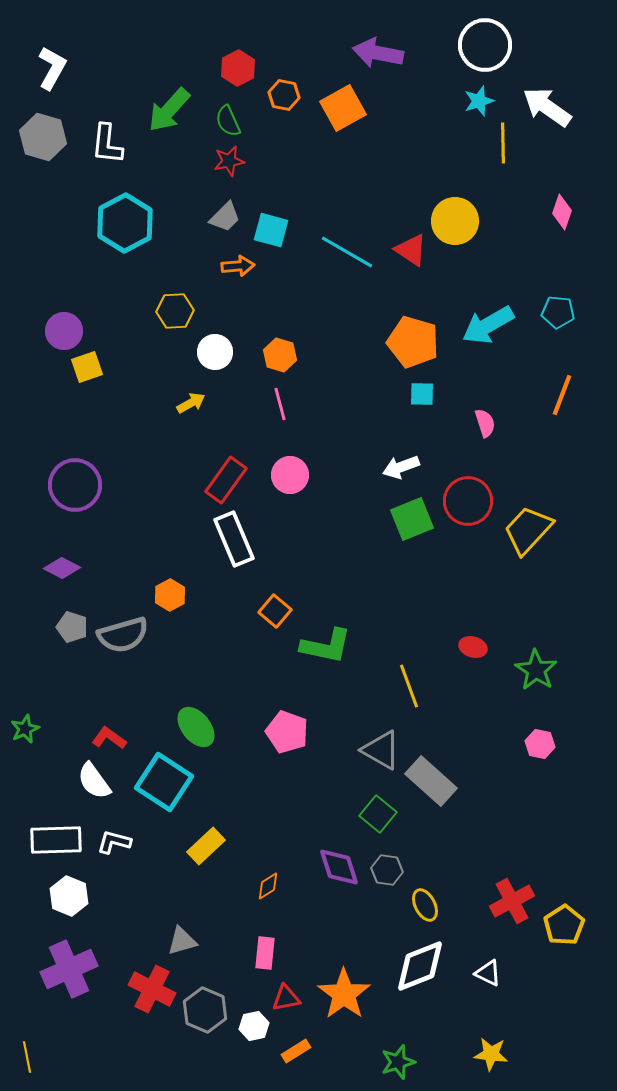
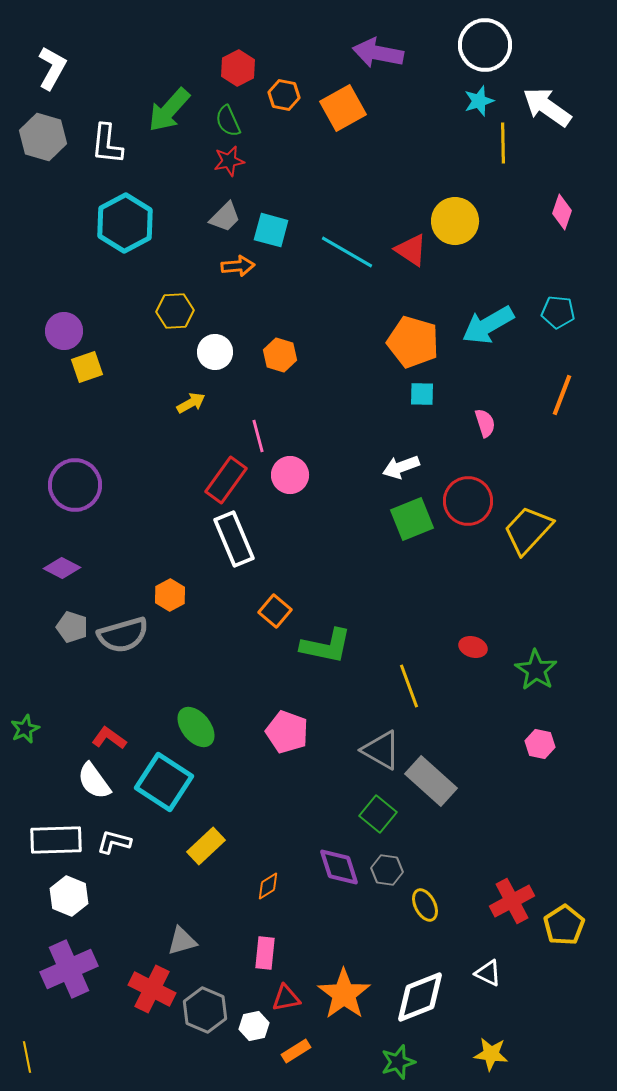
pink line at (280, 404): moved 22 px left, 32 px down
white diamond at (420, 966): moved 31 px down
